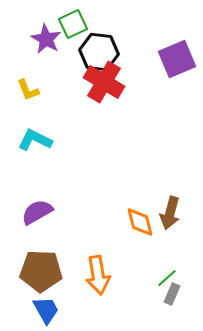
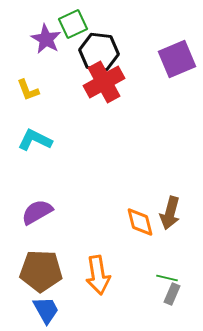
red cross: rotated 30 degrees clockwise
green line: rotated 55 degrees clockwise
